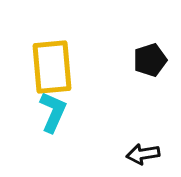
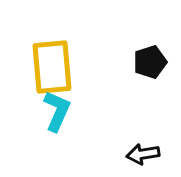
black pentagon: moved 2 px down
cyan L-shape: moved 4 px right, 1 px up
